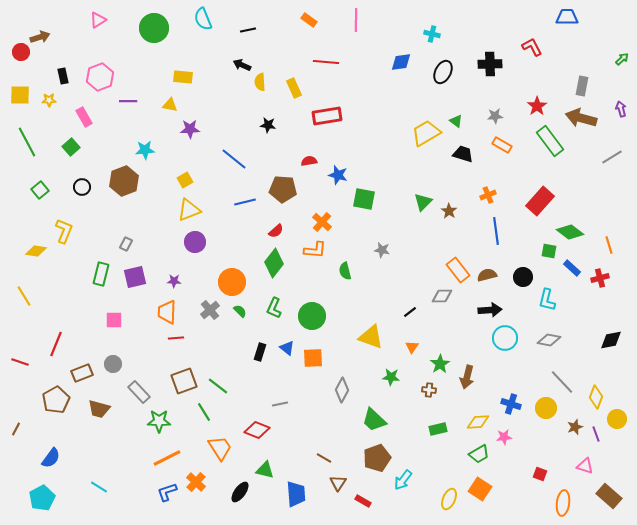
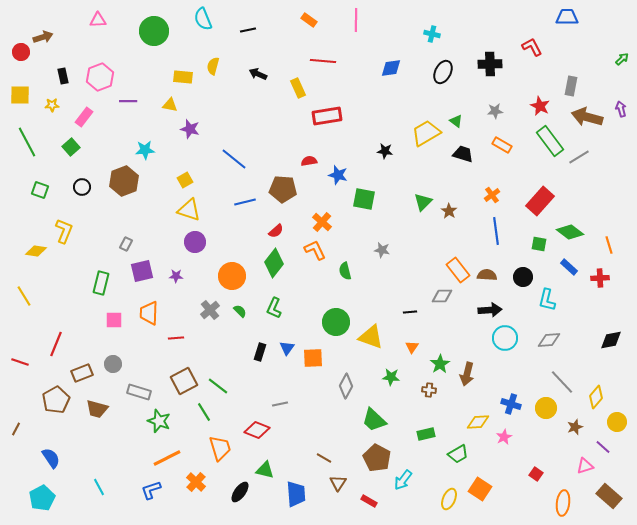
pink triangle at (98, 20): rotated 30 degrees clockwise
green circle at (154, 28): moved 3 px down
brown arrow at (40, 37): moved 3 px right
red line at (326, 62): moved 3 px left, 1 px up
blue diamond at (401, 62): moved 10 px left, 6 px down
black arrow at (242, 65): moved 16 px right, 9 px down
yellow semicircle at (260, 82): moved 47 px left, 16 px up; rotated 18 degrees clockwise
gray rectangle at (582, 86): moved 11 px left
yellow rectangle at (294, 88): moved 4 px right
yellow star at (49, 100): moved 3 px right, 5 px down
red star at (537, 106): moved 3 px right; rotated 12 degrees counterclockwise
gray star at (495, 116): moved 5 px up
pink rectangle at (84, 117): rotated 66 degrees clockwise
brown arrow at (581, 118): moved 6 px right, 1 px up
black star at (268, 125): moved 117 px right, 26 px down
purple star at (190, 129): rotated 18 degrees clockwise
gray line at (612, 157): moved 33 px left
green square at (40, 190): rotated 30 degrees counterclockwise
orange cross at (488, 195): moved 4 px right; rotated 14 degrees counterclockwise
yellow triangle at (189, 210): rotated 40 degrees clockwise
orange L-shape at (315, 250): rotated 120 degrees counterclockwise
green square at (549, 251): moved 10 px left, 7 px up
blue rectangle at (572, 268): moved 3 px left, 1 px up
green rectangle at (101, 274): moved 9 px down
brown semicircle at (487, 275): rotated 18 degrees clockwise
purple square at (135, 277): moved 7 px right, 6 px up
red cross at (600, 278): rotated 12 degrees clockwise
purple star at (174, 281): moved 2 px right, 5 px up
orange circle at (232, 282): moved 6 px up
orange trapezoid at (167, 312): moved 18 px left, 1 px down
black line at (410, 312): rotated 32 degrees clockwise
green circle at (312, 316): moved 24 px right, 6 px down
gray diamond at (549, 340): rotated 15 degrees counterclockwise
blue triangle at (287, 348): rotated 28 degrees clockwise
brown arrow at (467, 377): moved 3 px up
brown square at (184, 381): rotated 8 degrees counterclockwise
gray diamond at (342, 390): moved 4 px right, 4 px up
gray rectangle at (139, 392): rotated 30 degrees counterclockwise
yellow diamond at (596, 397): rotated 20 degrees clockwise
brown trapezoid at (99, 409): moved 2 px left
yellow circle at (617, 419): moved 3 px down
green star at (159, 421): rotated 20 degrees clockwise
green rectangle at (438, 429): moved 12 px left, 5 px down
purple line at (596, 434): moved 7 px right, 13 px down; rotated 28 degrees counterclockwise
pink star at (504, 437): rotated 21 degrees counterclockwise
orange trapezoid at (220, 448): rotated 16 degrees clockwise
green trapezoid at (479, 454): moved 21 px left
blue semicircle at (51, 458): rotated 70 degrees counterclockwise
brown pentagon at (377, 458): rotated 24 degrees counterclockwise
pink triangle at (585, 466): rotated 36 degrees counterclockwise
red square at (540, 474): moved 4 px left; rotated 16 degrees clockwise
cyan line at (99, 487): rotated 30 degrees clockwise
blue L-shape at (167, 492): moved 16 px left, 2 px up
red rectangle at (363, 501): moved 6 px right
